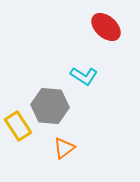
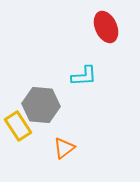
red ellipse: rotated 24 degrees clockwise
cyan L-shape: rotated 36 degrees counterclockwise
gray hexagon: moved 9 px left, 1 px up
